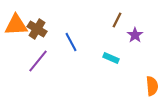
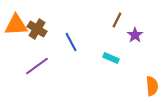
purple line: moved 1 px left, 5 px down; rotated 15 degrees clockwise
